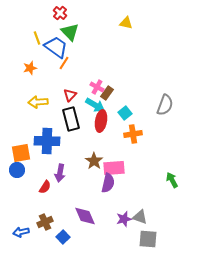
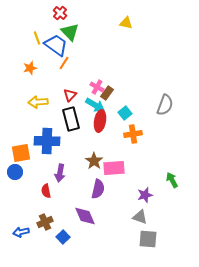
blue trapezoid: moved 2 px up
red ellipse: moved 1 px left
blue circle: moved 2 px left, 2 px down
purple semicircle: moved 10 px left, 6 px down
red semicircle: moved 1 px right, 4 px down; rotated 136 degrees clockwise
purple star: moved 21 px right, 24 px up
